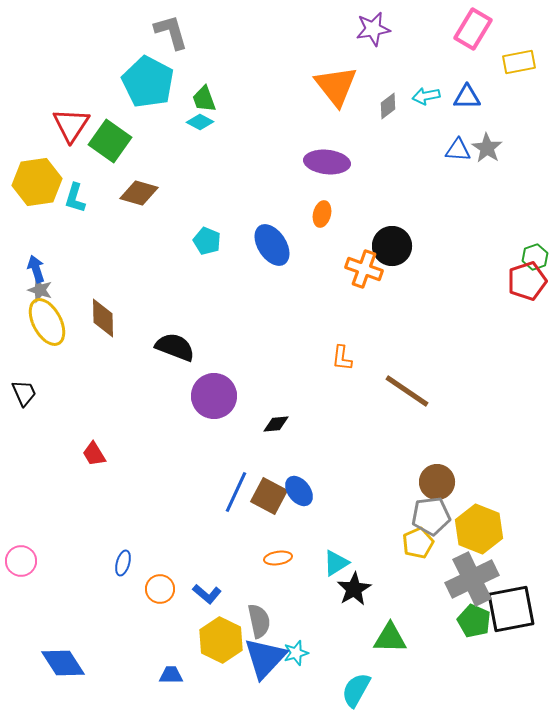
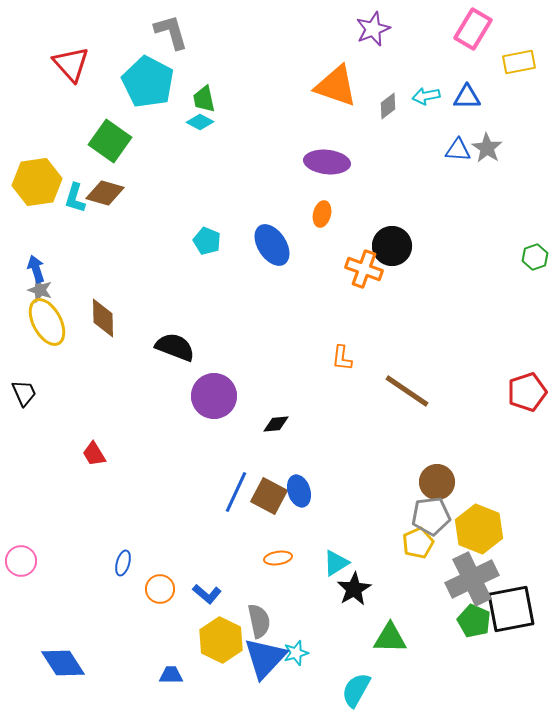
purple star at (373, 29): rotated 12 degrees counterclockwise
orange triangle at (336, 86): rotated 33 degrees counterclockwise
green trapezoid at (204, 99): rotated 8 degrees clockwise
red triangle at (71, 125): moved 61 px up; rotated 15 degrees counterclockwise
brown diamond at (139, 193): moved 34 px left
red pentagon at (527, 281): moved 111 px down
blue ellipse at (299, 491): rotated 20 degrees clockwise
